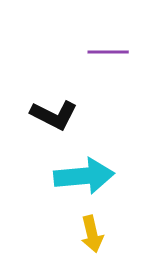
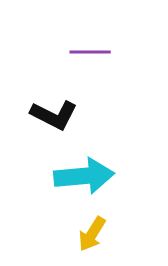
purple line: moved 18 px left
yellow arrow: rotated 45 degrees clockwise
